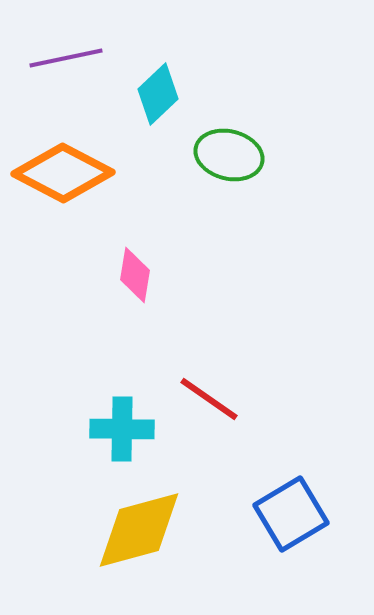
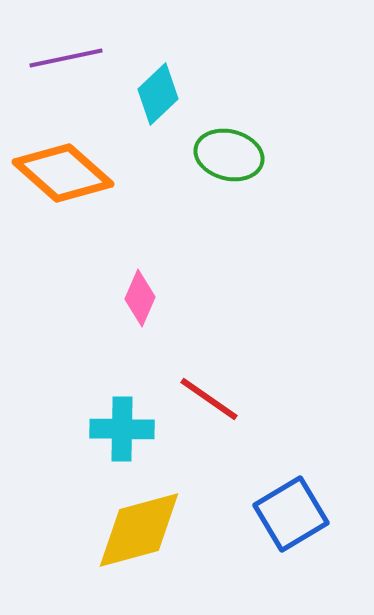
orange diamond: rotated 14 degrees clockwise
pink diamond: moved 5 px right, 23 px down; rotated 14 degrees clockwise
